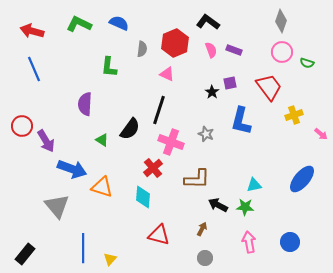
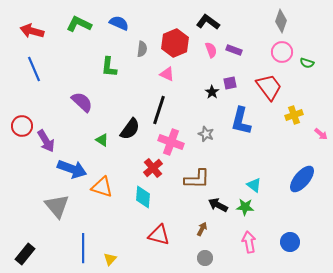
purple semicircle at (85, 104): moved 3 px left, 2 px up; rotated 130 degrees clockwise
cyan triangle at (254, 185): rotated 49 degrees clockwise
